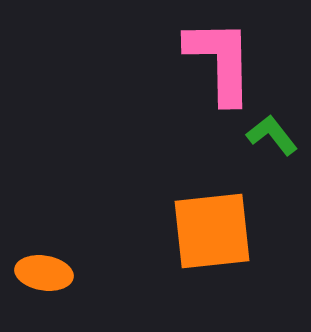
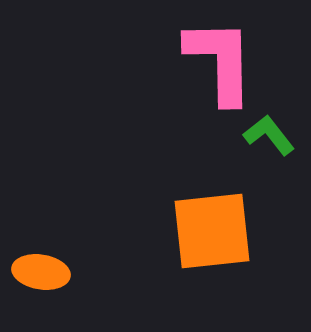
green L-shape: moved 3 px left
orange ellipse: moved 3 px left, 1 px up
